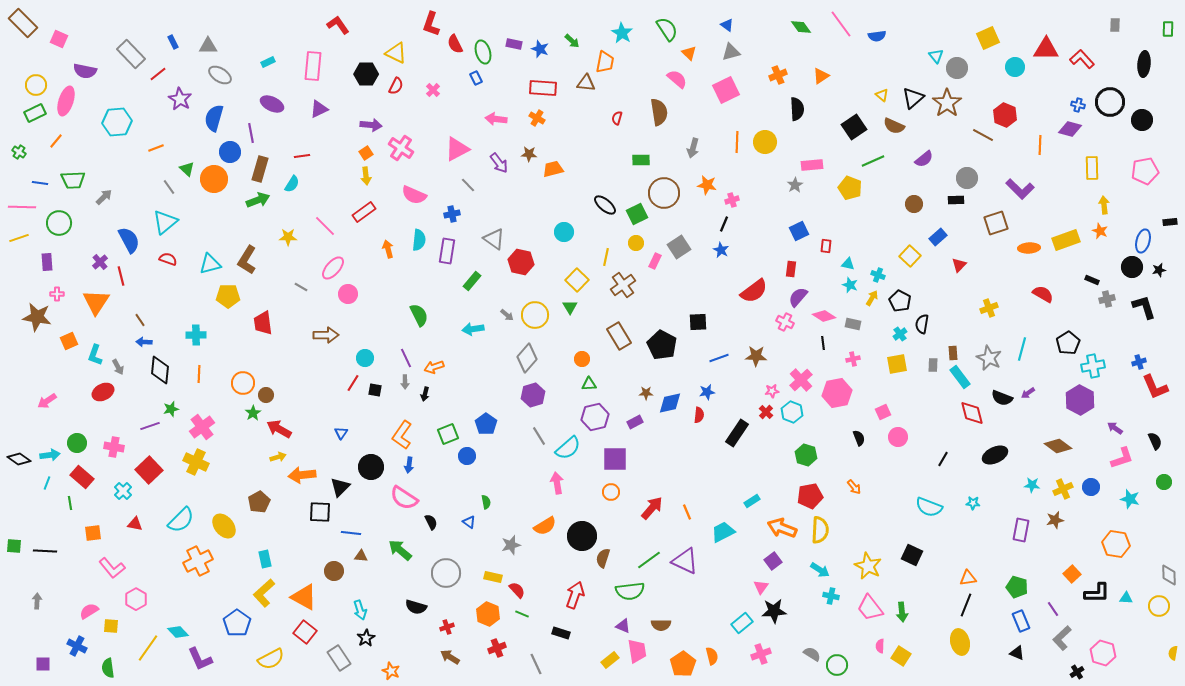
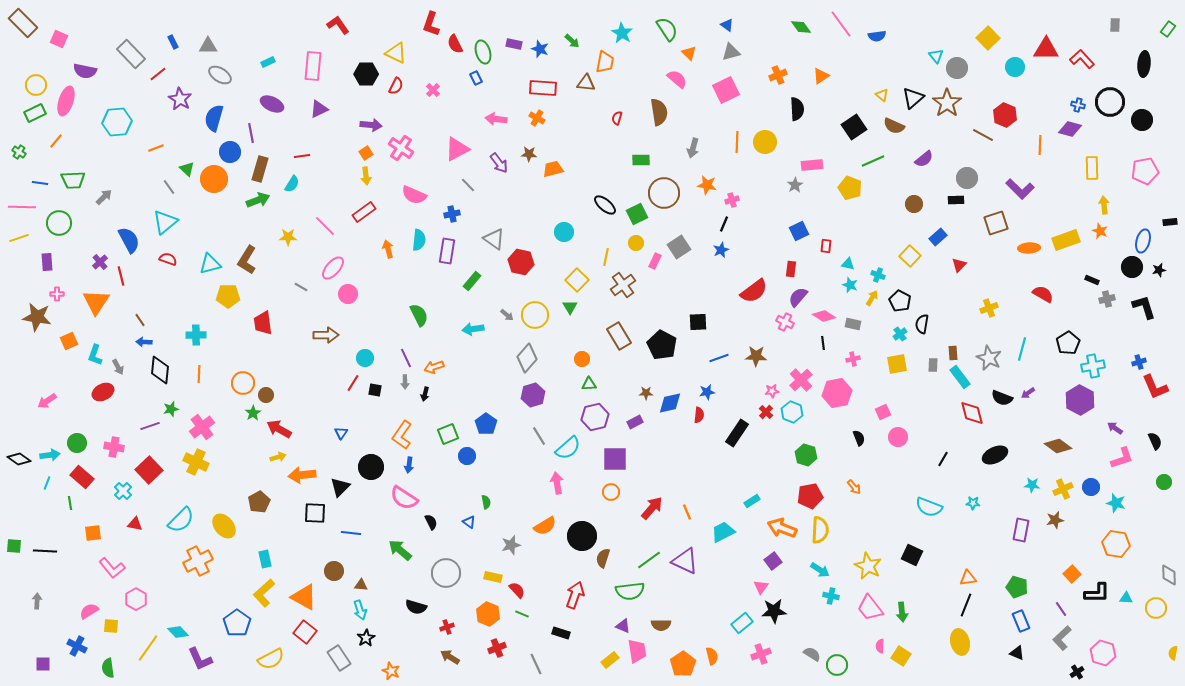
green rectangle at (1168, 29): rotated 35 degrees clockwise
yellow square at (988, 38): rotated 20 degrees counterclockwise
blue star at (721, 250): rotated 21 degrees clockwise
cyan star at (1130, 499): moved 14 px left, 4 px down
black square at (320, 512): moved 5 px left, 1 px down
brown triangle at (361, 556): moved 29 px down
yellow circle at (1159, 606): moved 3 px left, 2 px down
purple line at (1053, 609): moved 8 px right
